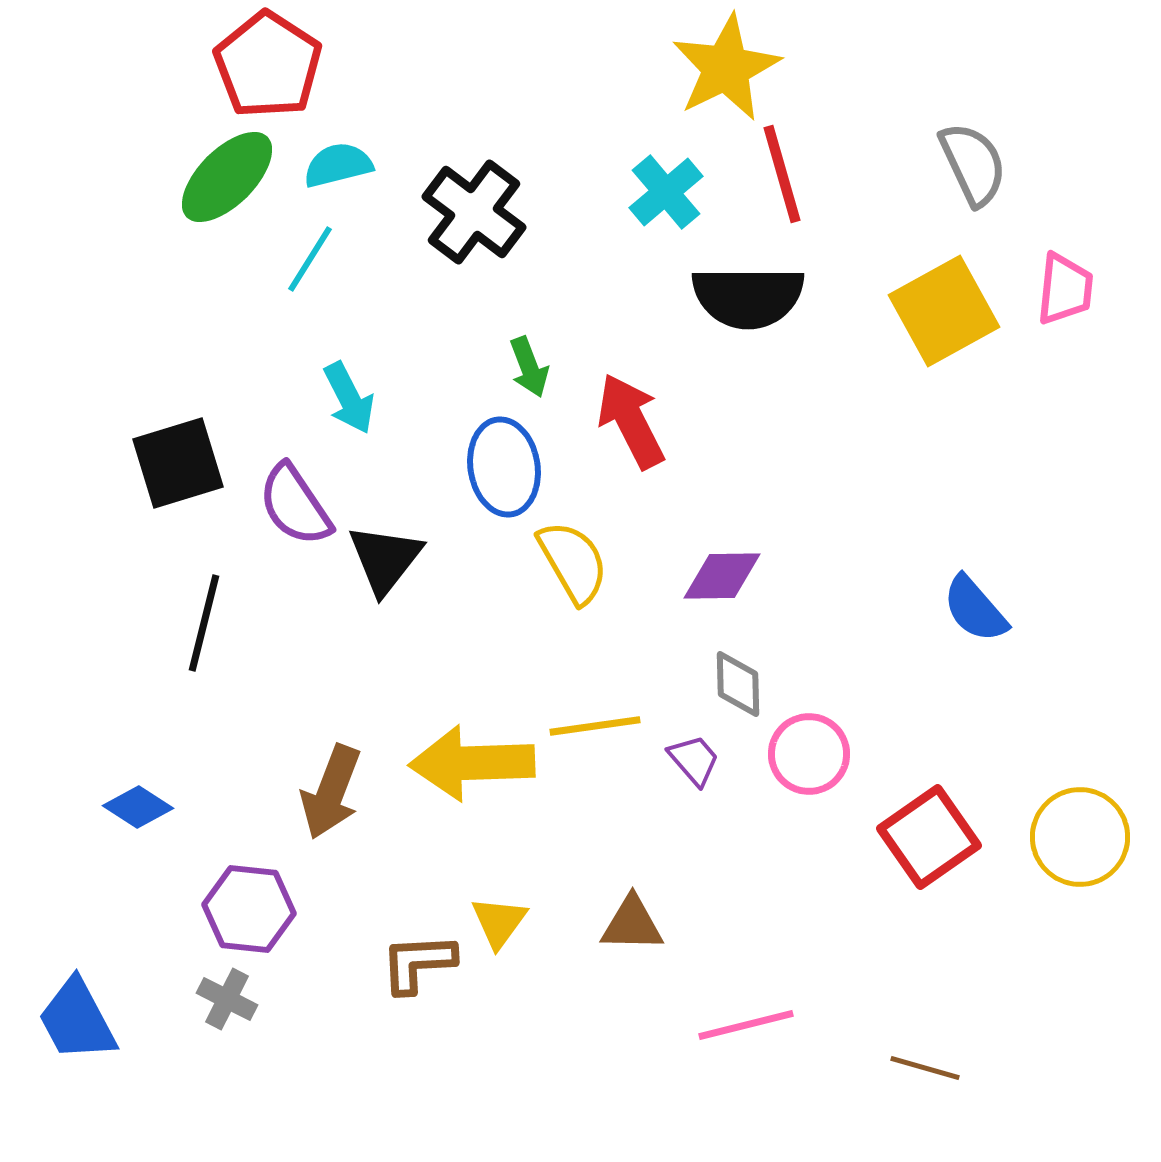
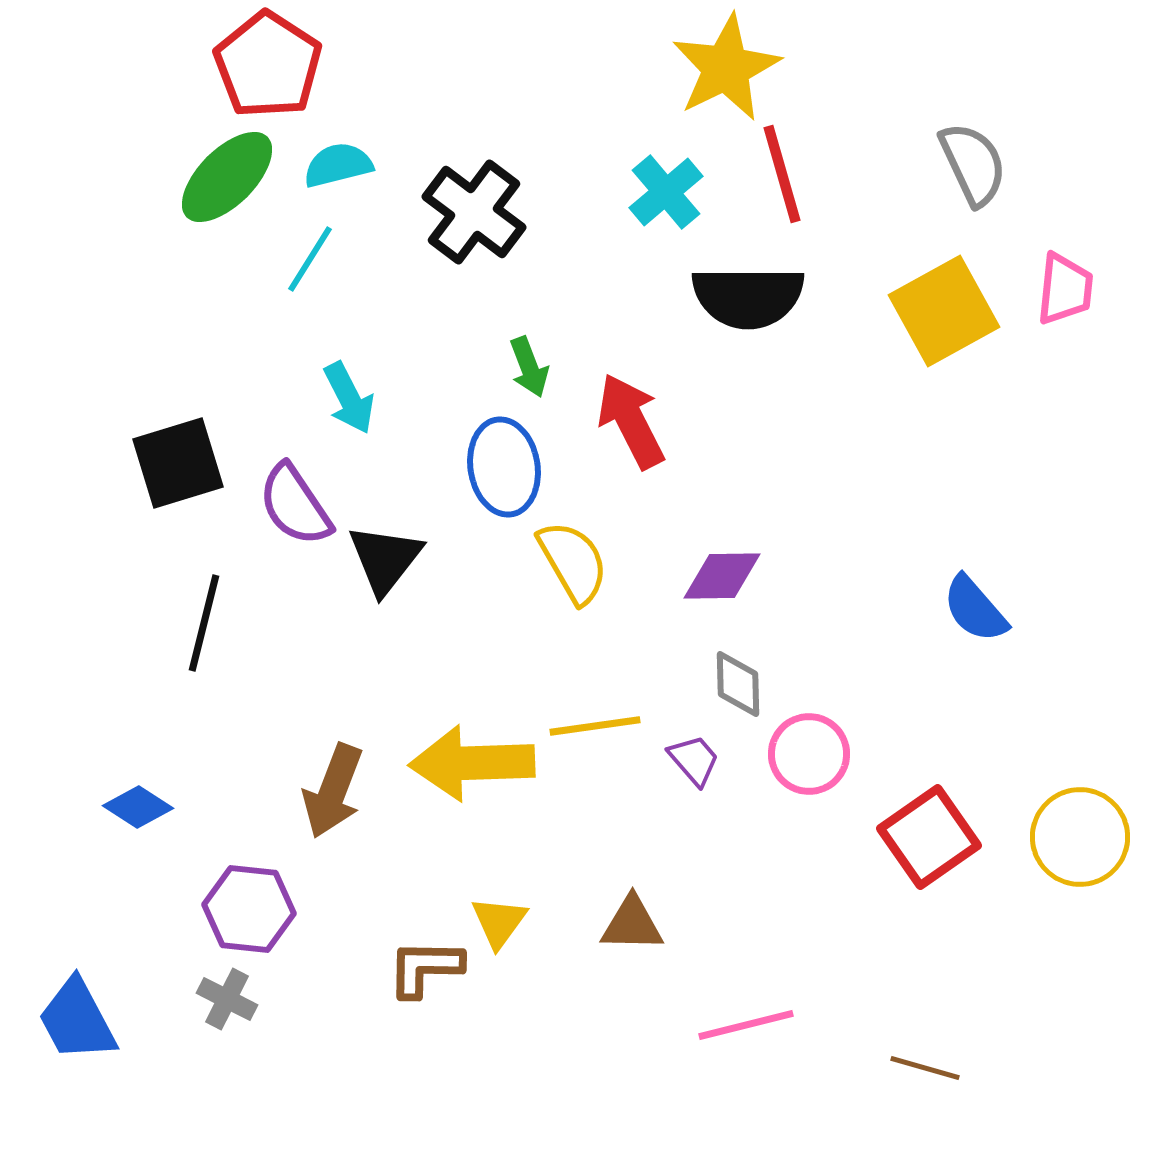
brown arrow: moved 2 px right, 1 px up
brown L-shape: moved 7 px right, 5 px down; rotated 4 degrees clockwise
